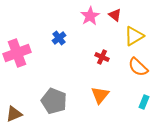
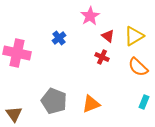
red triangle: moved 7 px left, 21 px down
pink cross: rotated 32 degrees clockwise
orange triangle: moved 9 px left, 9 px down; rotated 30 degrees clockwise
brown triangle: rotated 42 degrees counterclockwise
